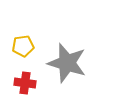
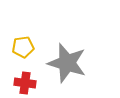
yellow pentagon: moved 1 px down
